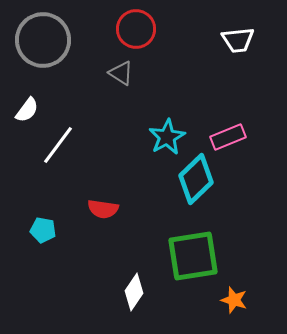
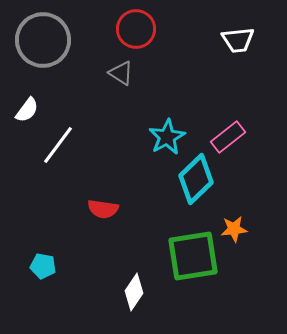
pink rectangle: rotated 16 degrees counterclockwise
cyan pentagon: moved 36 px down
orange star: moved 71 px up; rotated 24 degrees counterclockwise
